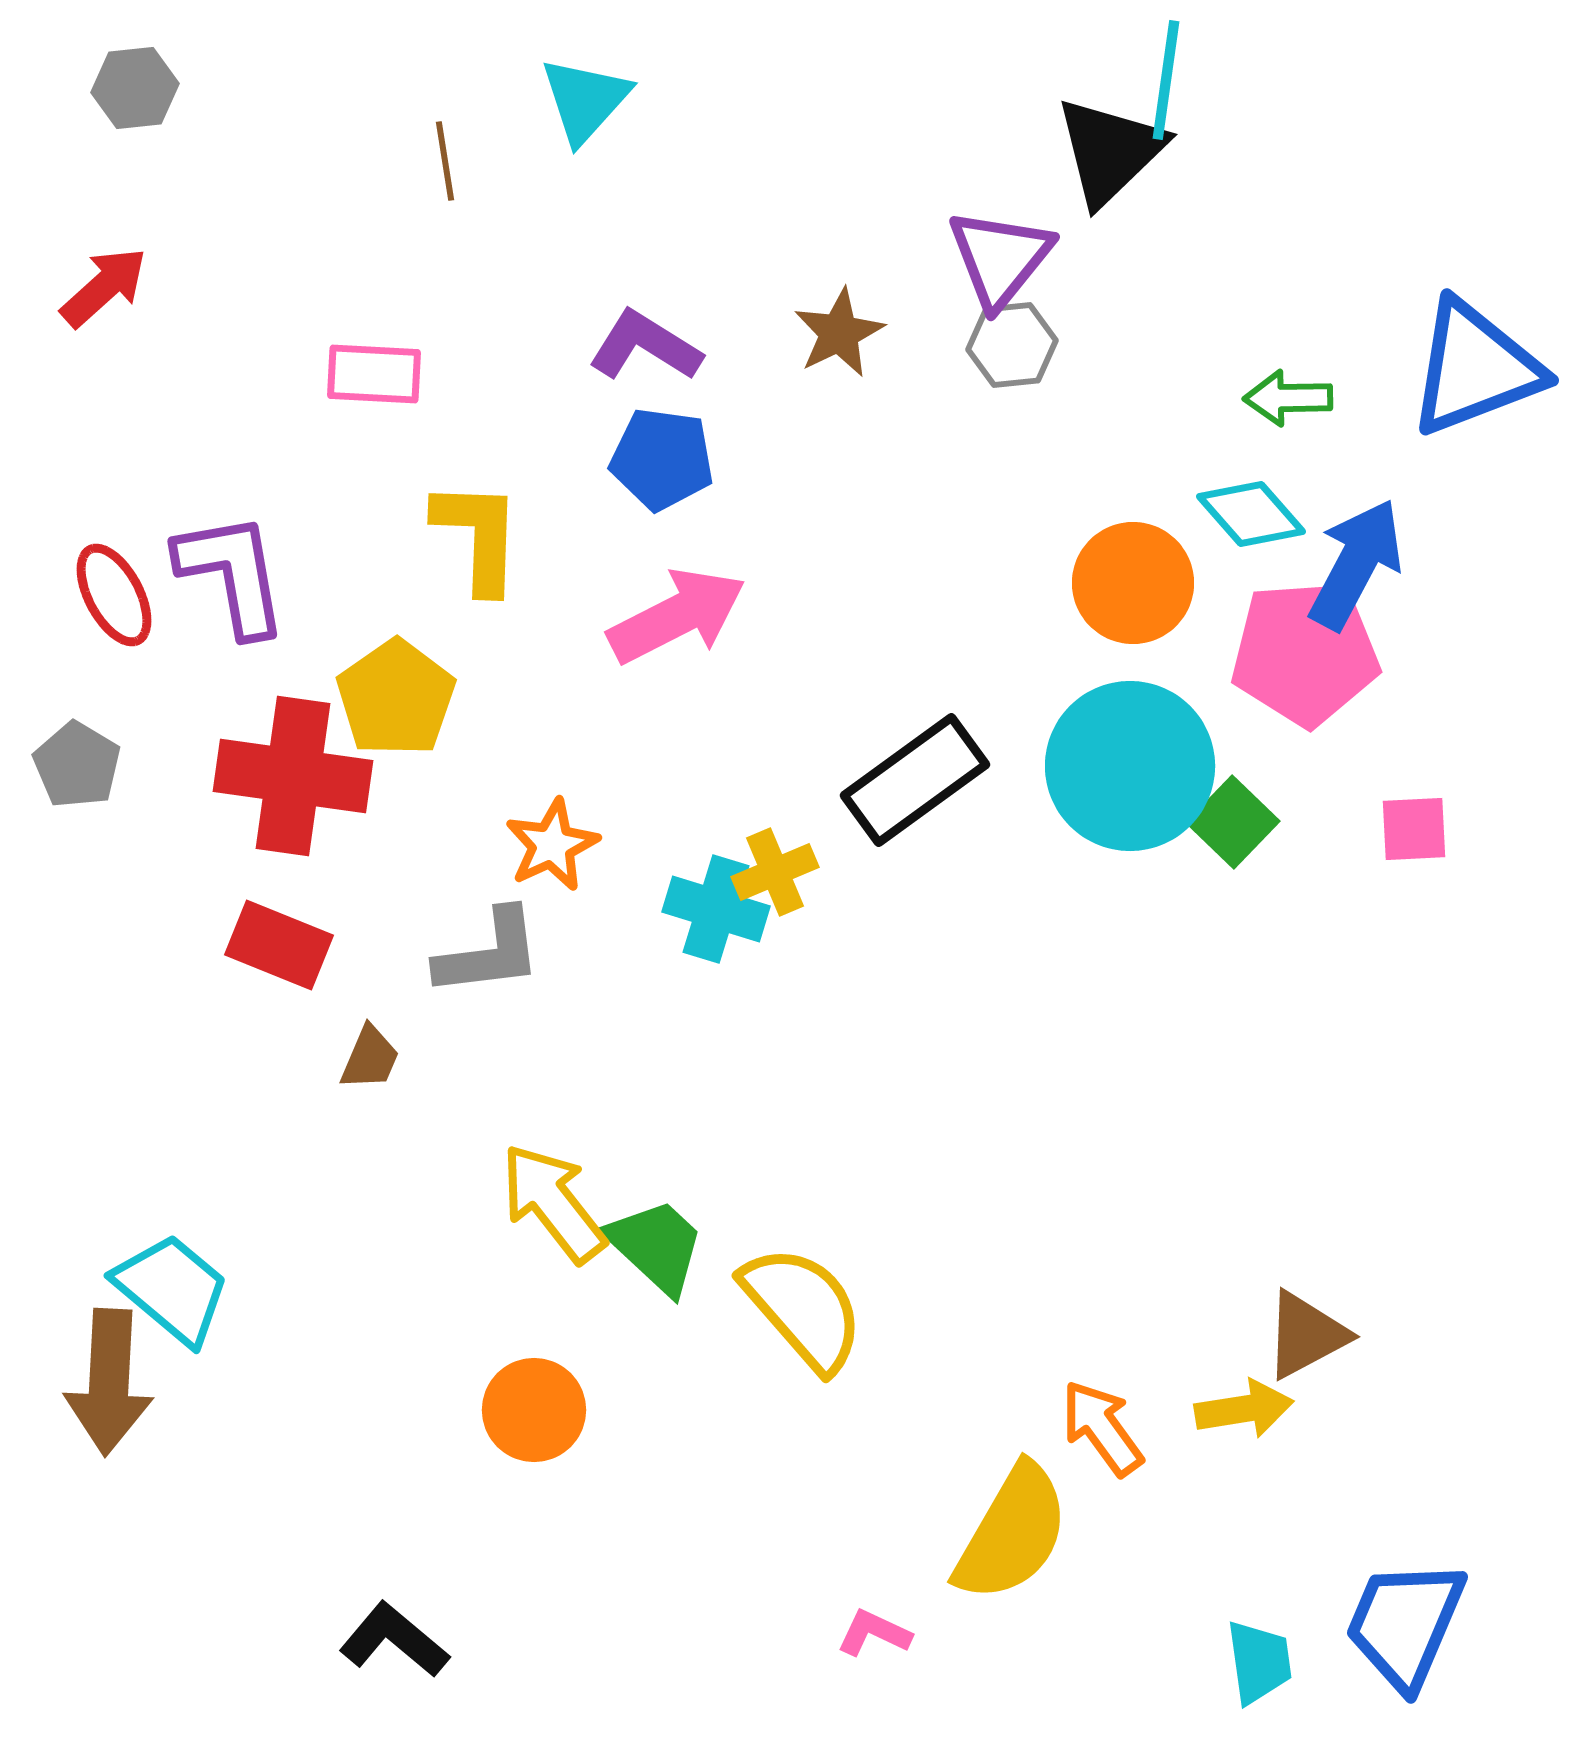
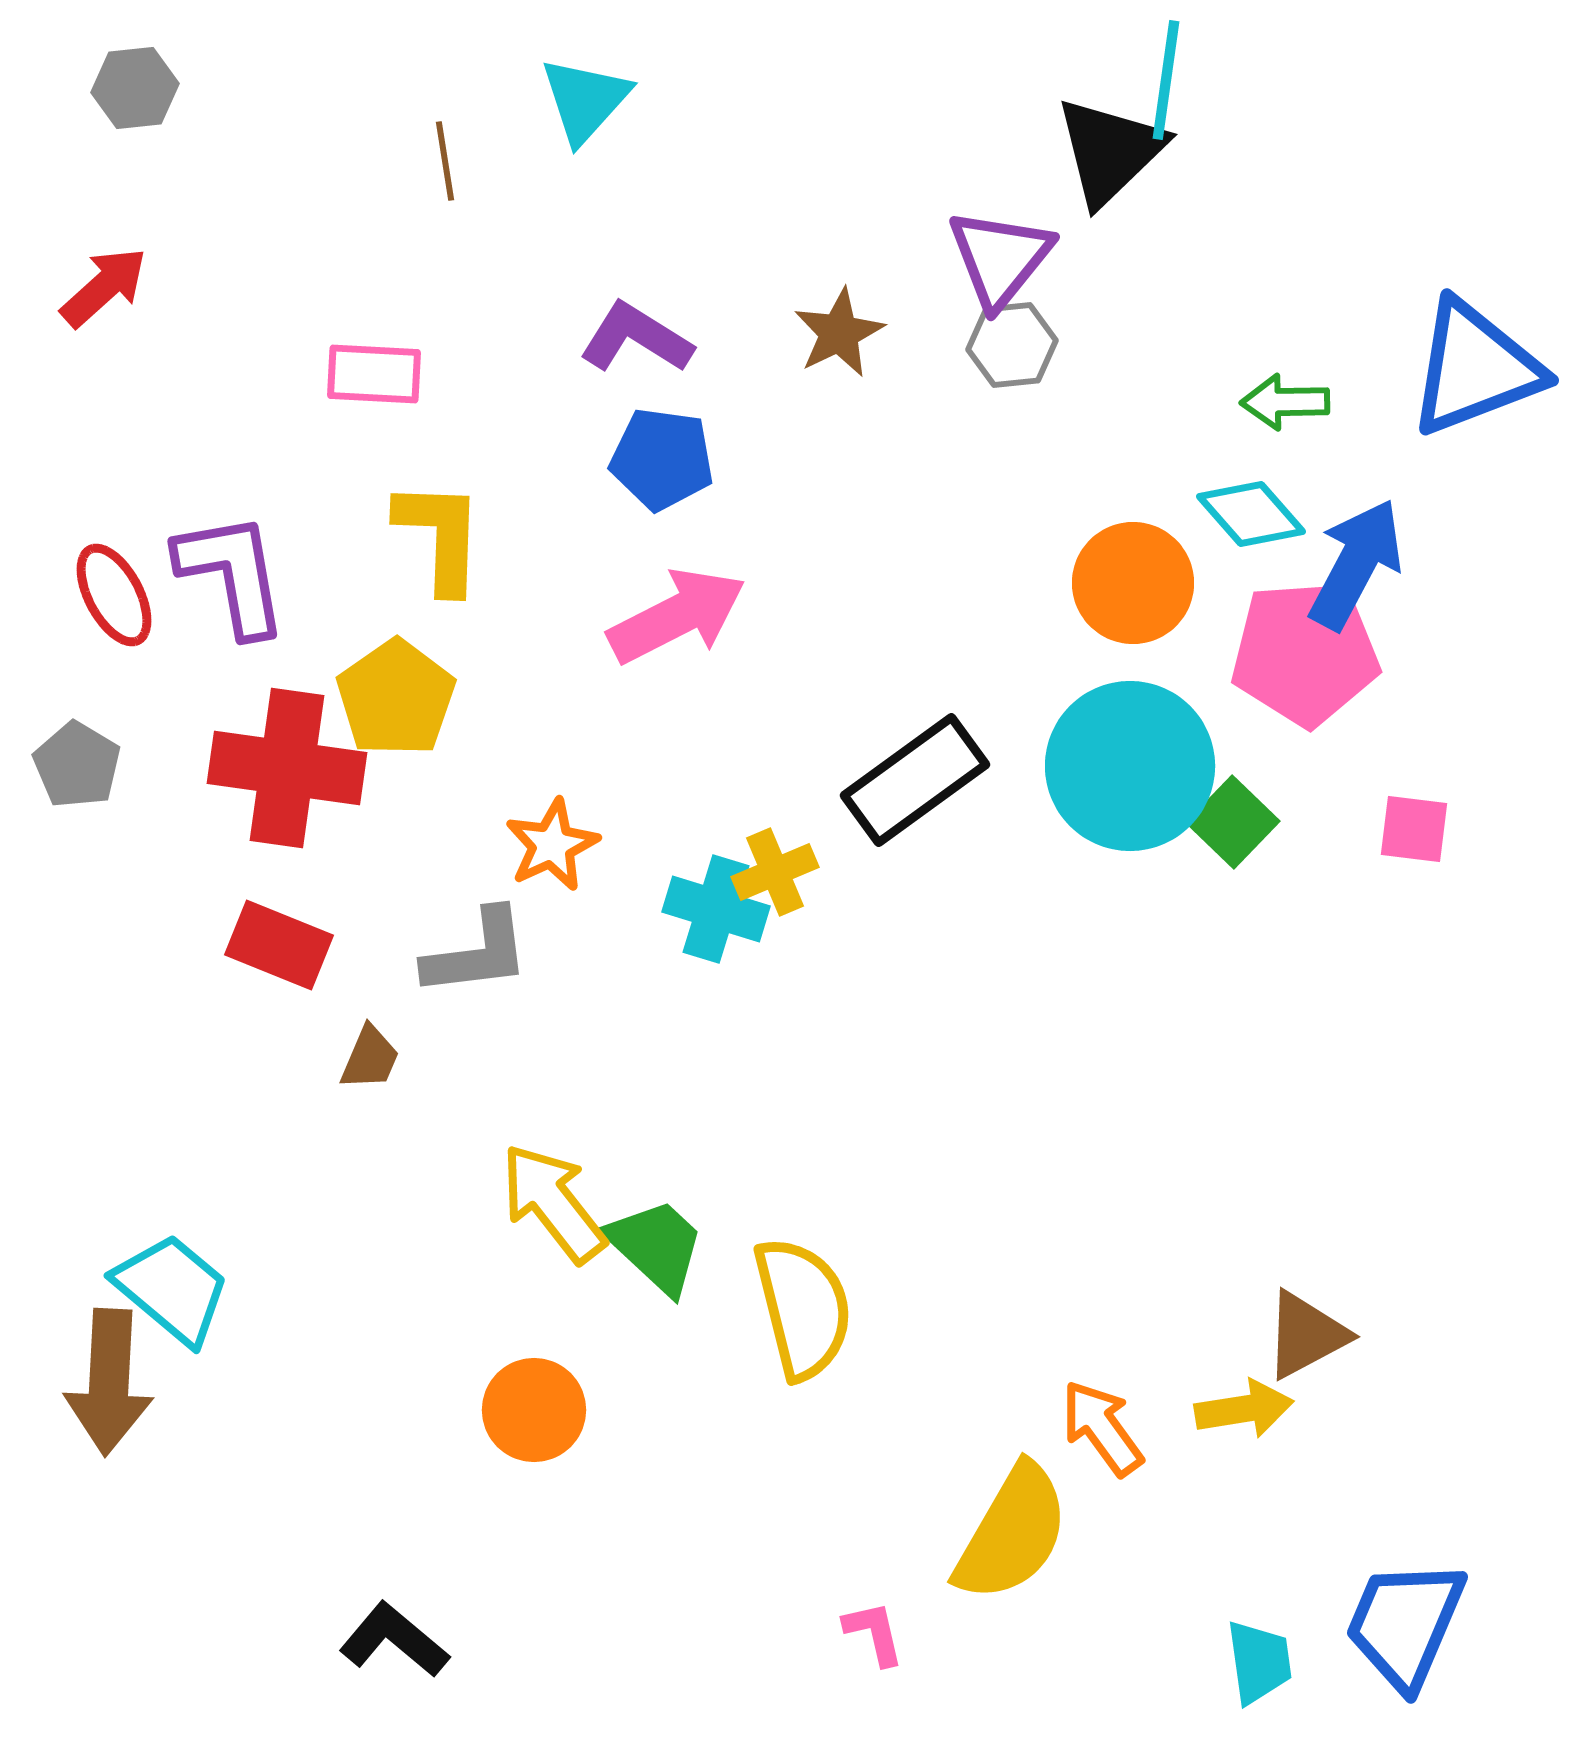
purple L-shape at (645, 346): moved 9 px left, 8 px up
green arrow at (1288, 398): moved 3 px left, 4 px down
yellow L-shape at (478, 536): moved 38 px left
red cross at (293, 776): moved 6 px left, 8 px up
pink square at (1414, 829): rotated 10 degrees clockwise
gray L-shape at (489, 953): moved 12 px left
yellow semicircle at (803, 1308): rotated 27 degrees clockwise
pink L-shape at (874, 1633): rotated 52 degrees clockwise
